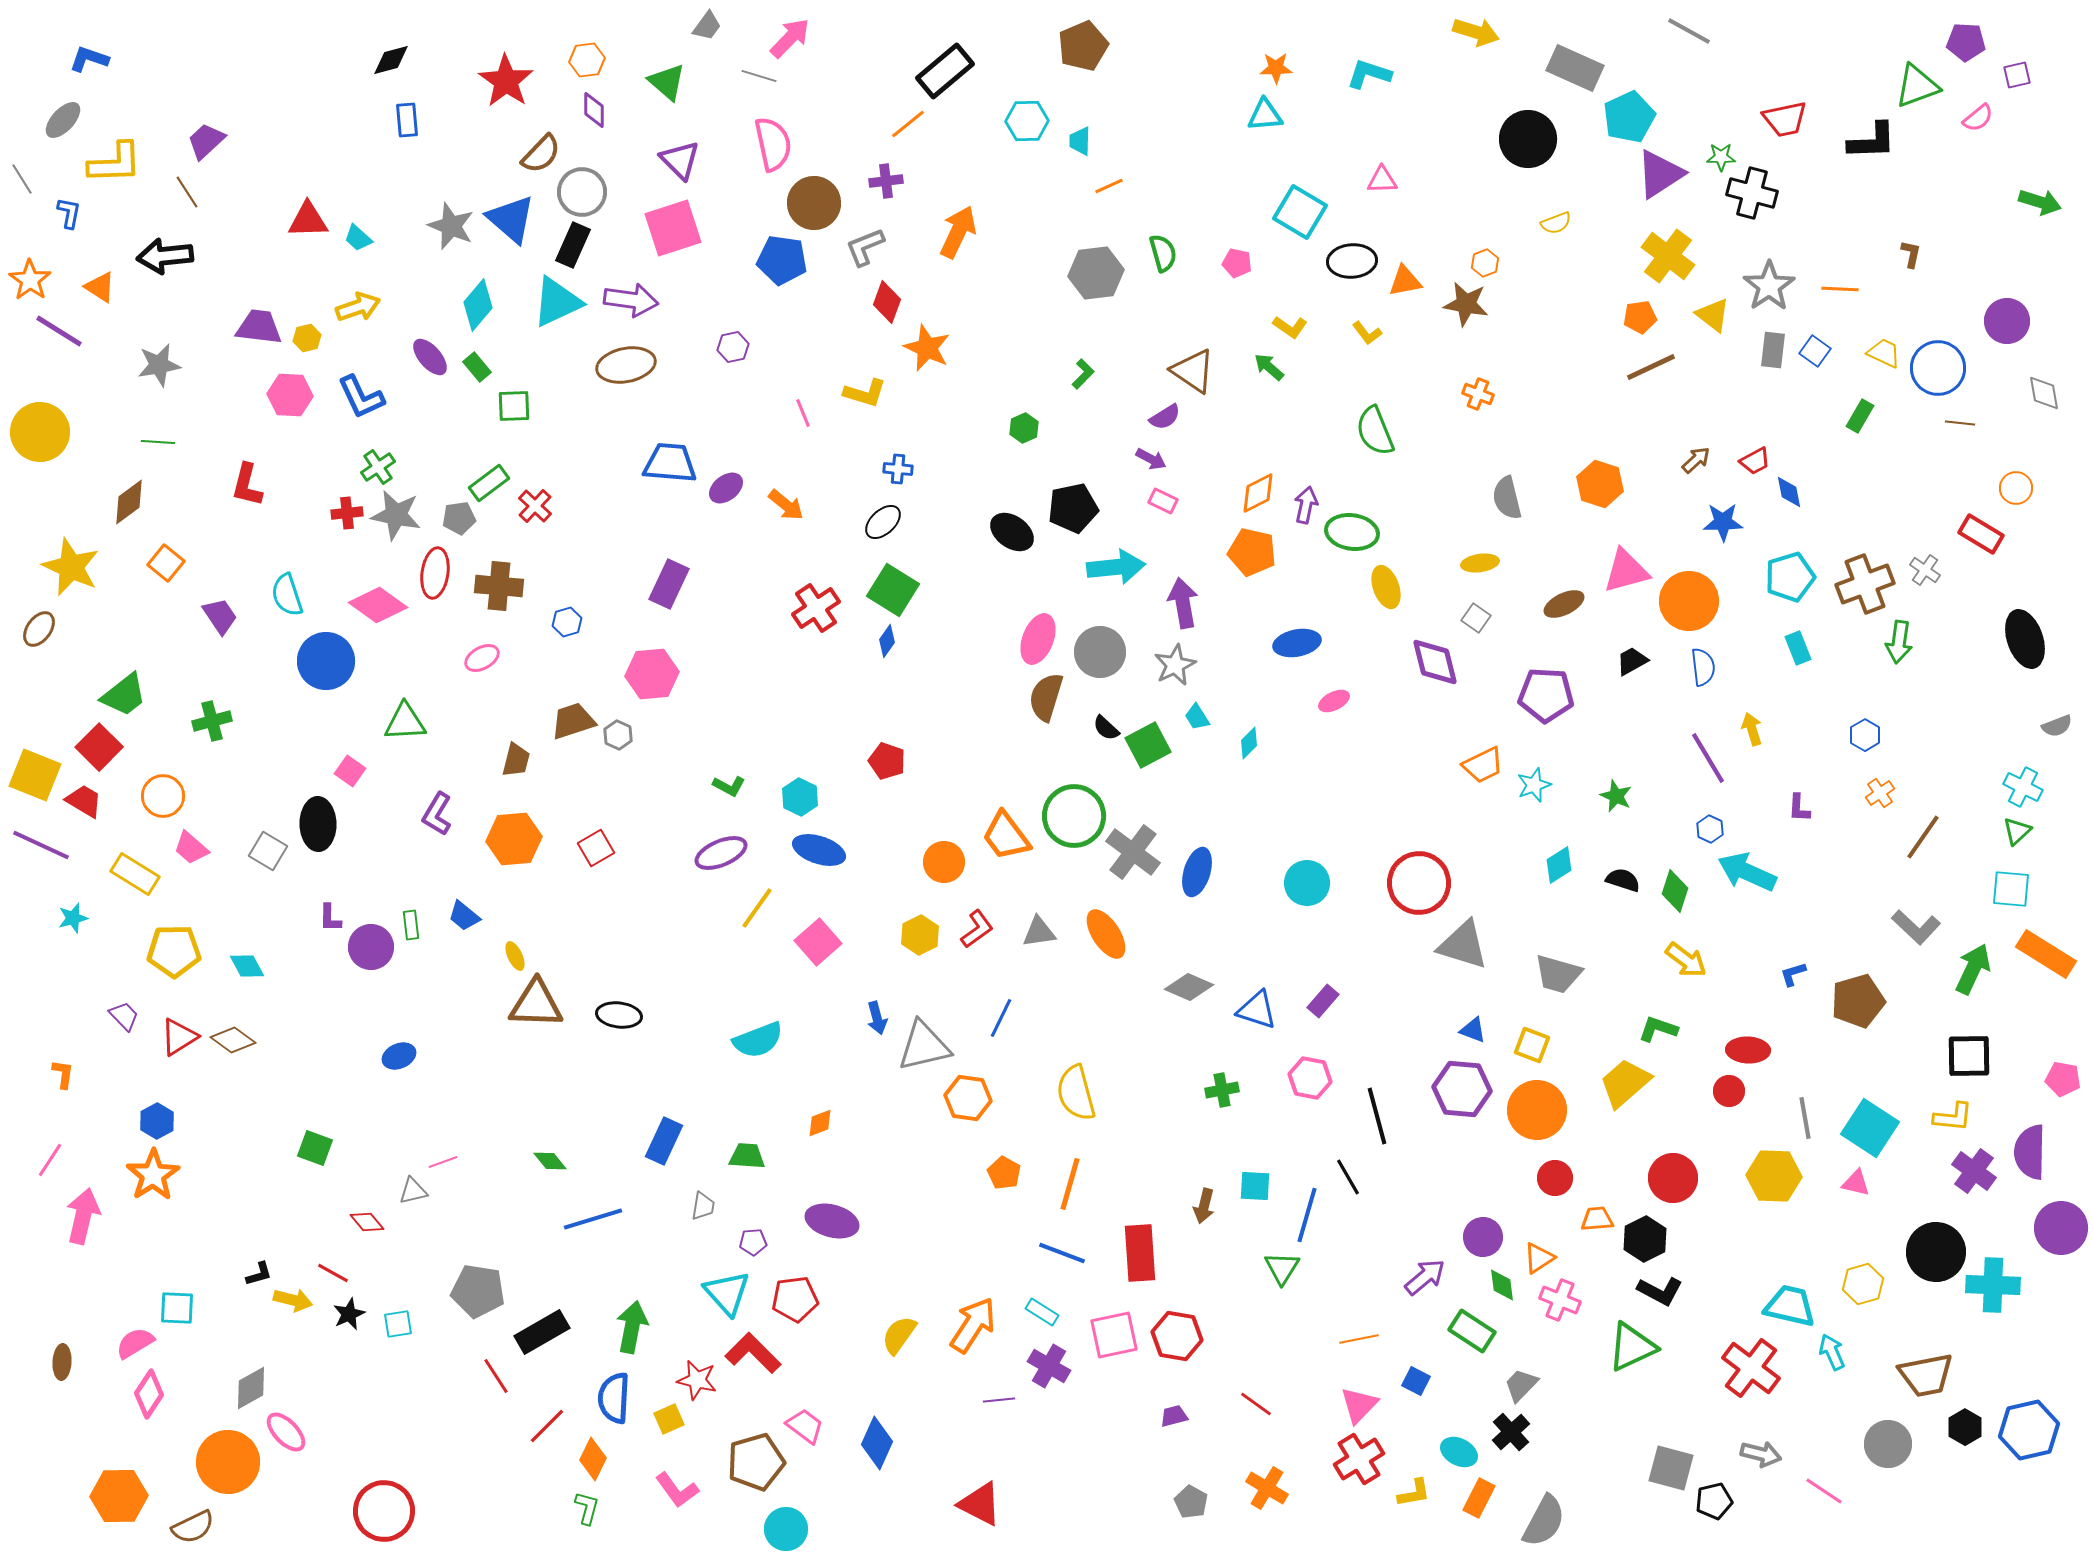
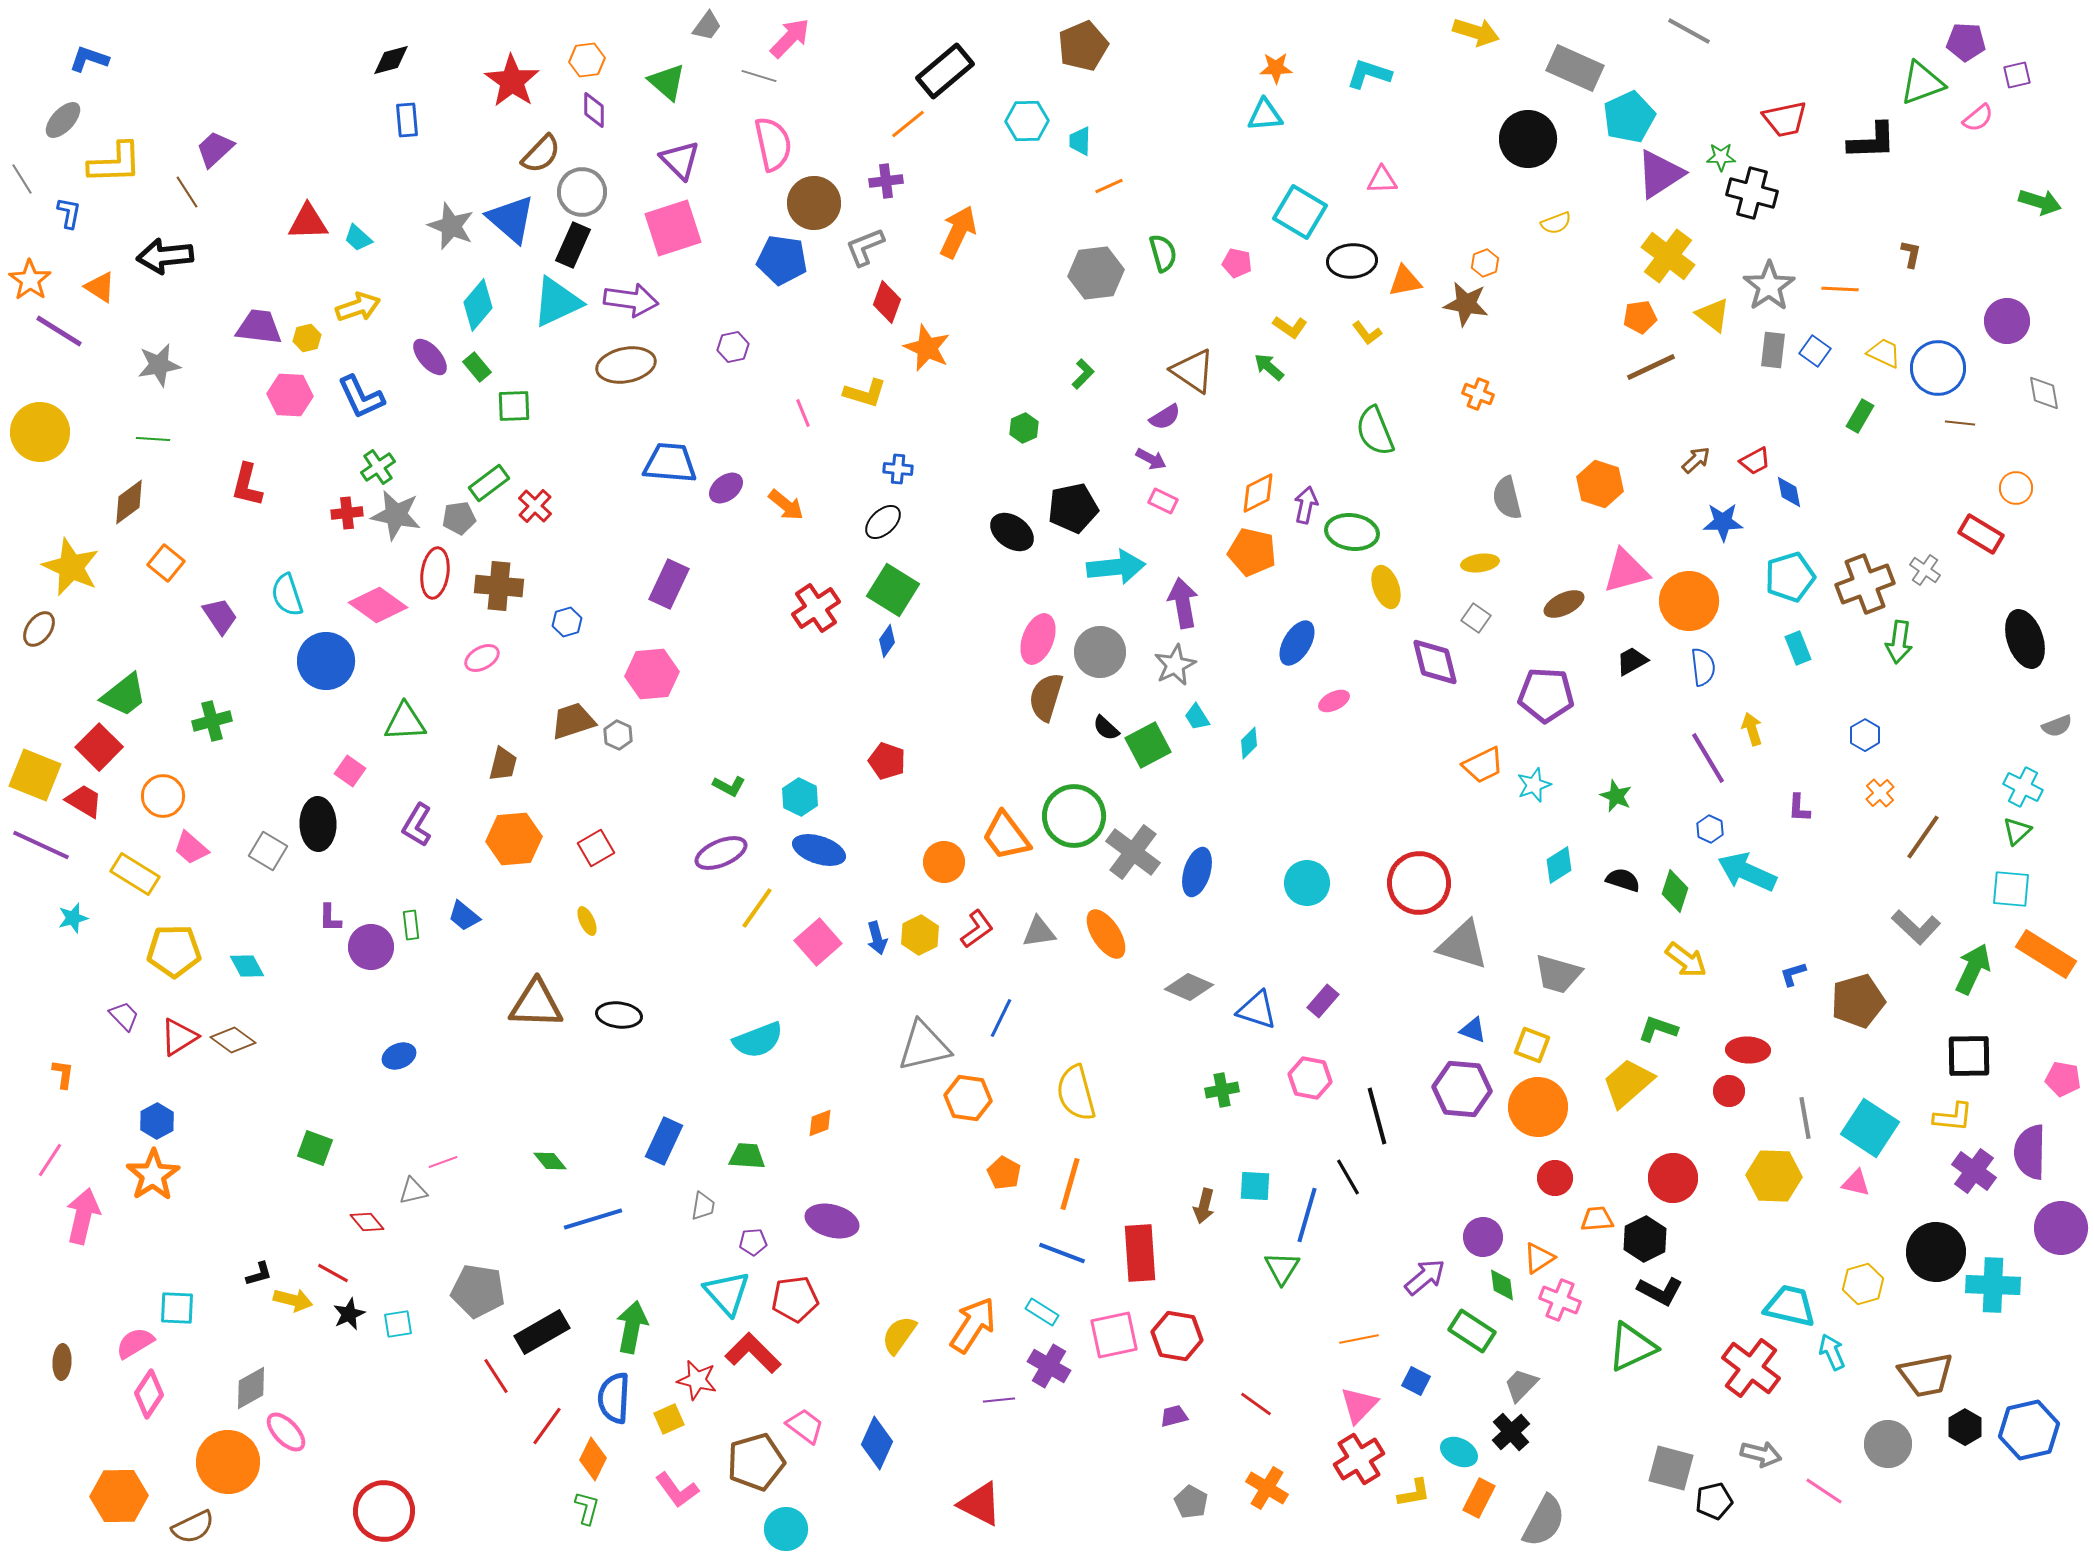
red star at (506, 81): moved 6 px right
green triangle at (1917, 86): moved 5 px right, 3 px up
purple trapezoid at (206, 141): moved 9 px right, 8 px down
red triangle at (308, 220): moved 2 px down
green line at (158, 442): moved 5 px left, 3 px up
blue ellipse at (1297, 643): rotated 48 degrees counterclockwise
brown trapezoid at (516, 760): moved 13 px left, 4 px down
orange cross at (1880, 793): rotated 8 degrees counterclockwise
purple L-shape at (437, 814): moved 20 px left, 11 px down
yellow ellipse at (515, 956): moved 72 px right, 35 px up
blue arrow at (877, 1018): moved 80 px up
yellow trapezoid at (1625, 1083): moved 3 px right
orange circle at (1537, 1110): moved 1 px right, 3 px up
red line at (547, 1426): rotated 9 degrees counterclockwise
